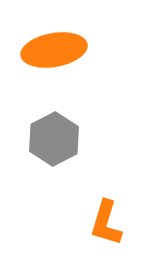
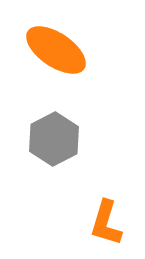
orange ellipse: moved 2 px right; rotated 44 degrees clockwise
